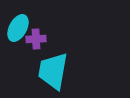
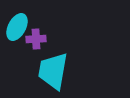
cyan ellipse: moved 1 px left, 1 px up
